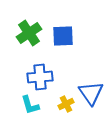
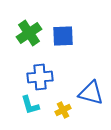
blue triangle: rotated 40 degrees counterclockwise
yellow cross: moved 3 px left, 6 px down
